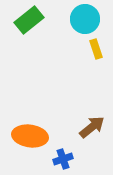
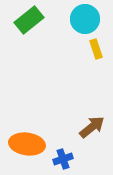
orange ellipse: moved 3 px left, 8 px down
